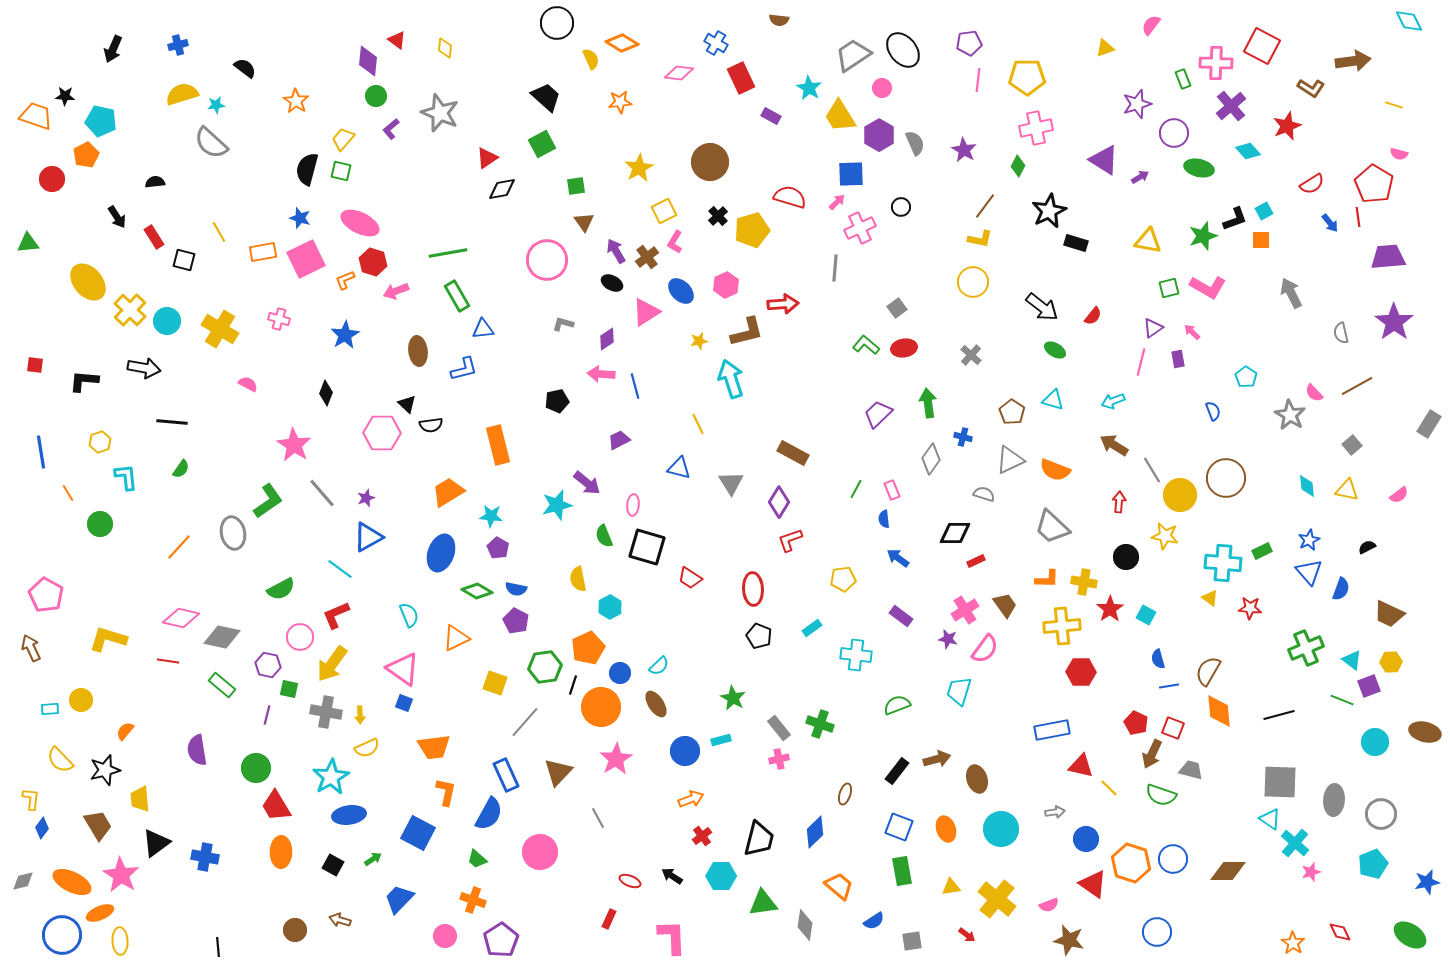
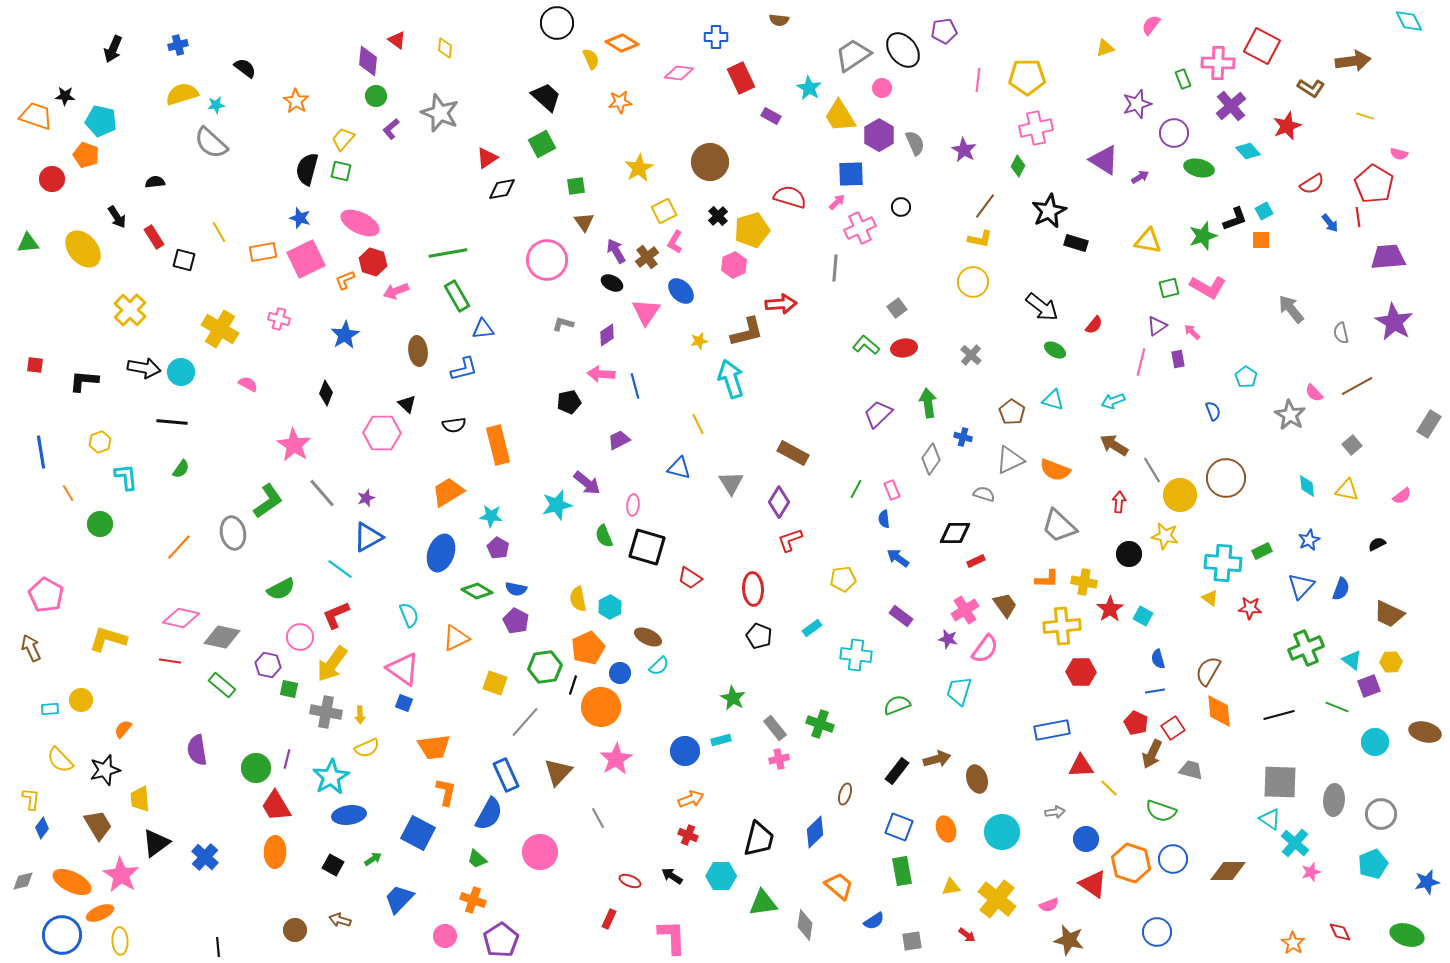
blue cross at (716, 43): moved 6 px up; rotated 30 degrees counterclockwise
purple pentagon at (969, 43): moved 25 px left, 12 px up
pink cross at (1216, 63): moved 2 px right
yellow line at (1394, 105): moved 29 px left, 11 px down
orange pentagon at (86, 155): rotated 25 degrees counterclockwise
yellow ellipse at (88, 282): moved 5 px left, 33 px up
pink hexagon at (726, 285): moved 8 px right, 20 px up
gray arrow at (1291, 293): moved 16 px down; rotated 12 degrees counterclockwise
red arrow at (783, 304): moved 2 px left
pink triangle at (646, 312): rotated 24 degrees counterclockwise
red semicircle at (1093, 316): moved 1 px right, 9 px down
cyan circle at (167, 321): moved 14 px right, 51 px down
purple star at (1394, 322): rotated 6 degrees counterclockwise
purple triangle at (1153, 328): moved 4 px right, 2 px up
purple diamond at (607, 339): moved 4 px up
black pentagon at (557, 401): moved 12 px right, 1 px down
black semicircle at (431, 425): moved 23 px right
pink semicircle at (1399, 495): moved 3 px right, 1 px down
gray trapezoid at (1052, 527): moved 7 px right, 1 px up
black semicircle at (1367, 547): moved 10 px right, 3 px up
black circle at (1126, 557): moved 3 px right, 3 px up
blue triangle at (1309, 572): moved 8 px left, 14 px down; rotated 24 degrees clockwise
yellow semicircle at (578, 579): moved 20 px down
cyan square at (1146, 615): moved 3 px left, 1 px down
red line at (168, 661): moved 2 px right
blue line at (1169, 686): moved 14 px left, 5 px down
green line at (1342, 700): moved 5 px left, 7 px down
brown ellipse at (656, 704): moved 8 px left, 67 px up; rotated 32 degrees counterclockwise
purple line at (267, 715): moved 20 px right, 44 px down
gray rectangle at (779, 728): moved 4 px left
red square at (1173, 728): rotated 35 degrees clockwise
orange semicircle at (125, 731): moved 2 px left, 2 px up
red triangle at (1081, 766): rotated 16 degrees counterclockwise
green semicircle at (1161, 795): moved 16 px down
cyan circle at (1001, 829): moved 1 px right, 3 px down
red cross at (702, 836): moved 14 px left, 1 px up; rotated 30 degrees counterclockwise
orange ellipse at (281, 852): moved 6 px left
blue cross at (205, 857): rotated 32 degrees clockwise
green ellipse at (1410, 935): moved 3 px left; rotated 16 degrees counterclockwise
